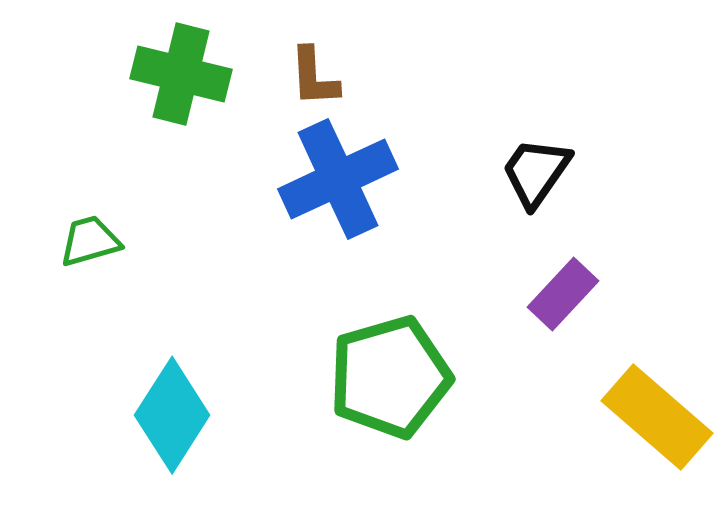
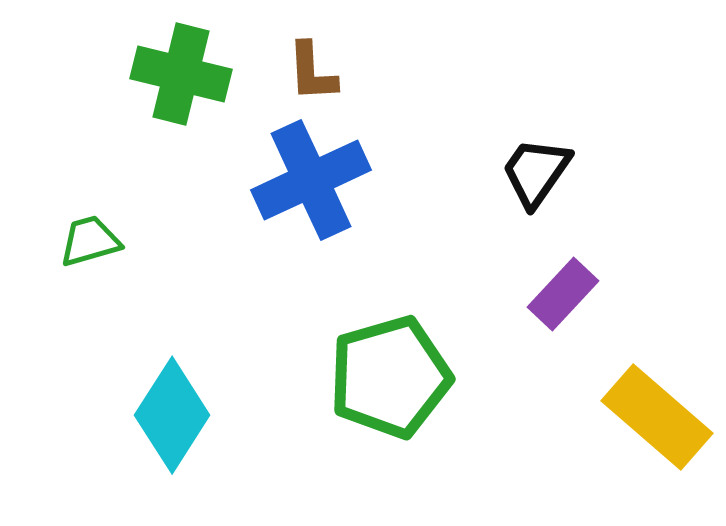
brown L-shape: moved 2 px left, 5 px up
blue cross: moved 27 px left, 1 px down
